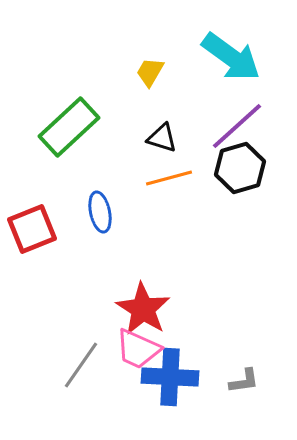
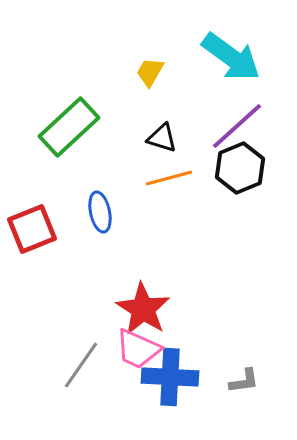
black hexagon: rotated 6 degrees counterclockwise
